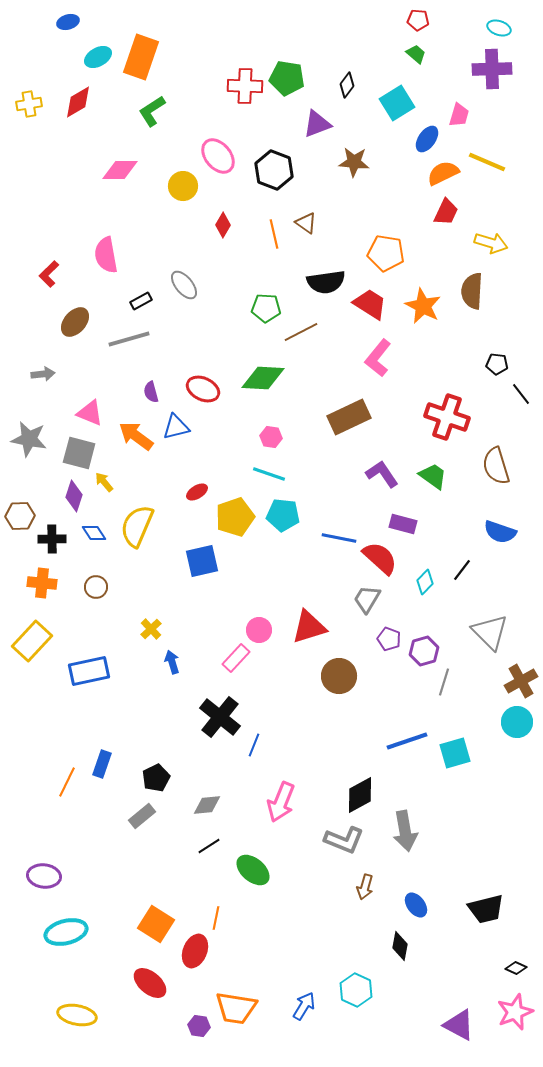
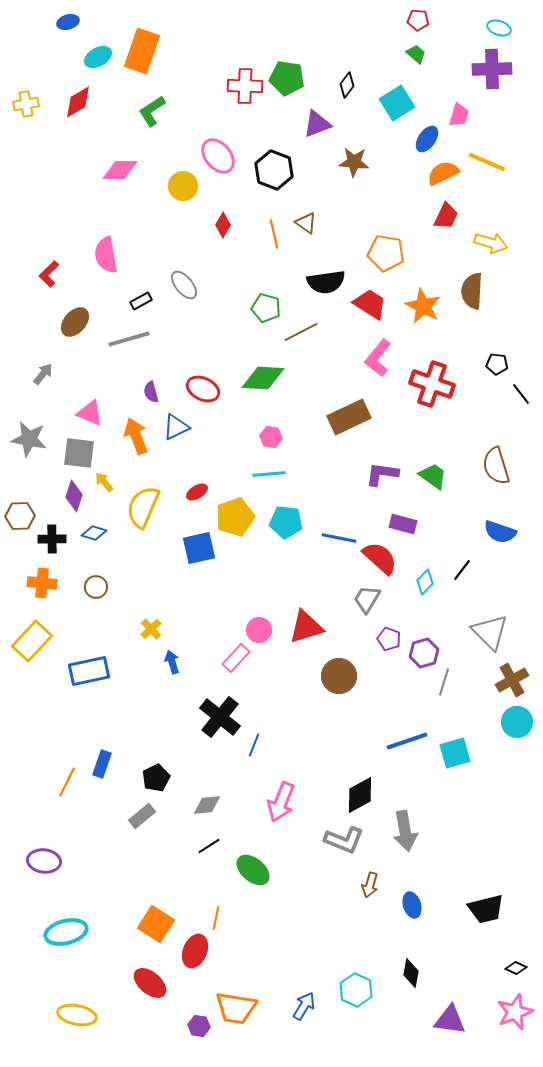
orange rectangle at (141, 57): moved 1 px right, 6 px up
yellow cross at (29, 104): moved 3 px left
red trapezoid at (446, 212): moved 4 px down
green pentagon at (266, 308): rotated 12 degrees clockwise
gray arrow at (43, 374): rotated 45 degrees counterclockwise
red cross at (447, 417): moved 15 px left, 33 px up
blue triangle at (176, 427): rotated 12 degrees counterclockwise
orange arrow at (136, 436): rotated 33 degrees clockwise
gray square at (79, 453): rotated 8 degrees counterclockwise
cyan line at (269, 474): rotated 24 degrees counterclockwise
purple L-shape at (382, 474): rotated 48 degrees counterclockwise
cyan pentagon at (283, 515): moved 3 px right, 7 px down
yellow semicircle at (137, 526): moved 6 px right, 19 px up
blue diamond at (94, 533): rotated 40 degrees counterclockwise
blue square at (202, 561): moved 3 px left, 13 px up
red triangle at (309, 627): moved 3 px left
purple hexagon at (424, 651): moved 2 px down
brown cross at (521, 681): moved 9 px left, 1 px up
purple ellipse at (44, 876): moved 15 px up
brown arrow at (365, 887): moved 5 px right, 2 px up
blue ellipse at (416, 905): moved 4 px left; rotated 20 degrees clockwise
black diamond at (400, 946): moved 11 px right, 27 px down
purple triangle at (459, 1025): moved 9 px left, 5 px up; rotated 20 degrees counterclockwise
